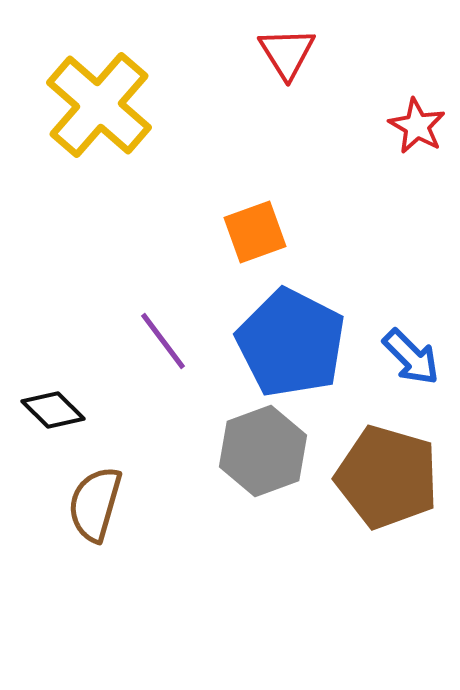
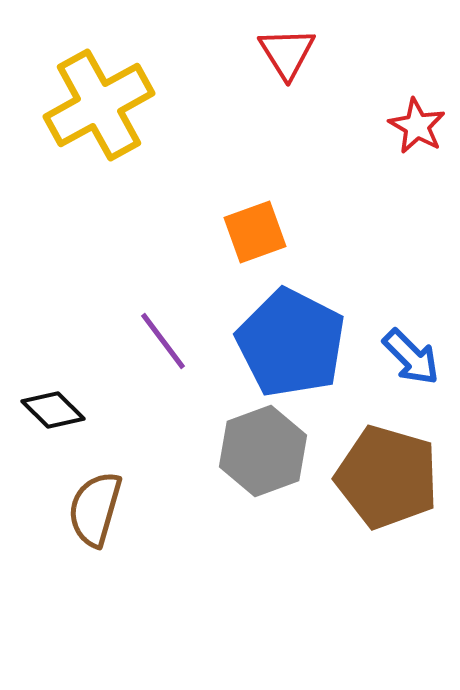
yellow cross: rotated 20 degrees clockwise
brown semicircle: moved 5 px down
